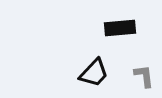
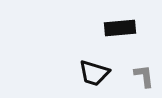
black trapezoid: rotated 64 degrees clockwise
